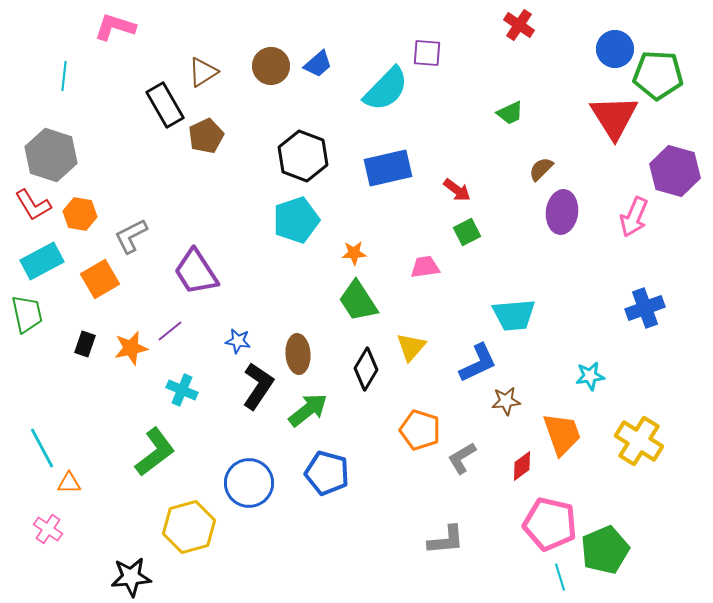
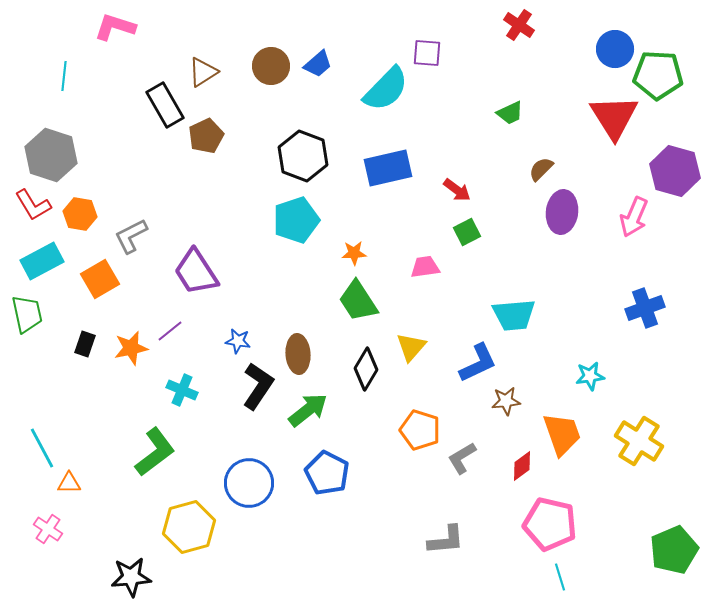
blue pentagon at (327, 473): rotated 12 degrees clockwise
green pentagon at (605, 550): moved 69 px right
